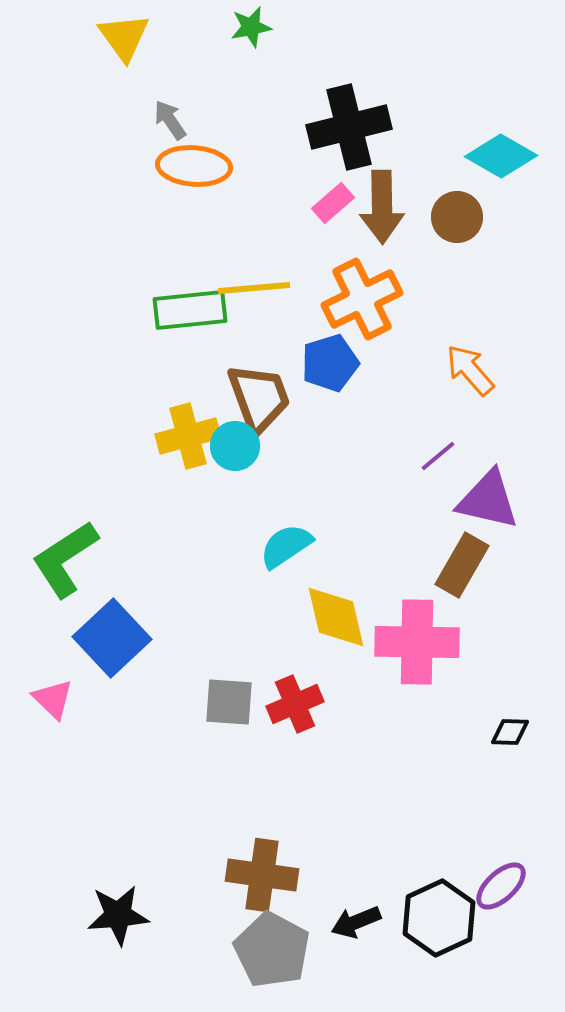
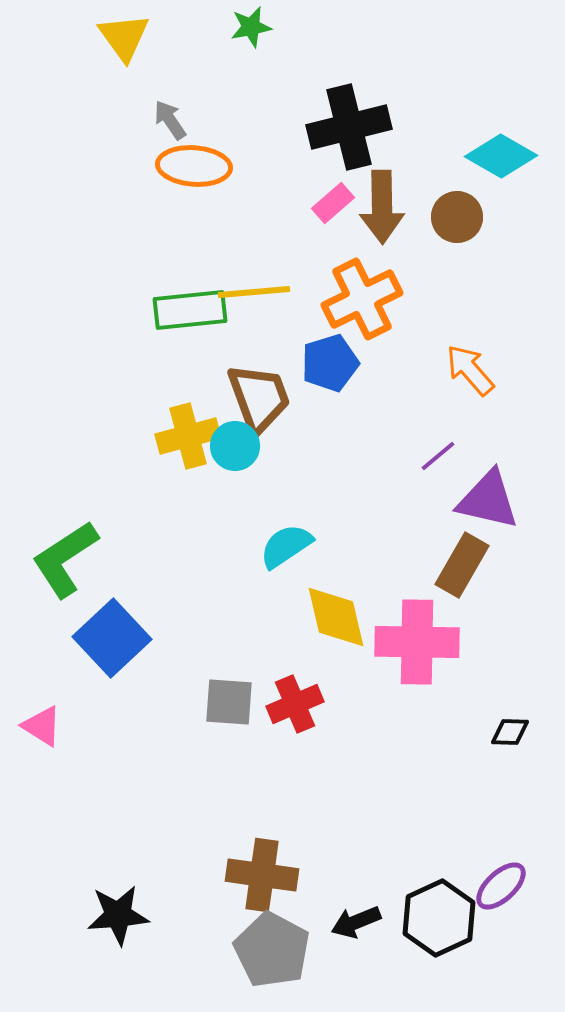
yellow line: moved 4 px down
pink triangle: moved 11 px left, 27 px down; rotated 12 degrees counterclockwise
